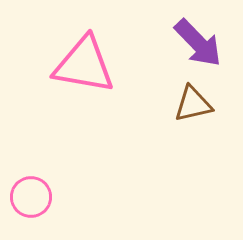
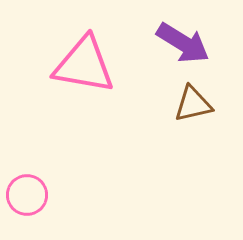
purple arrow: moved 15 px left; rotated 14 degrees counterclockwise
pink circle: moved 4 px left, 2 px up
